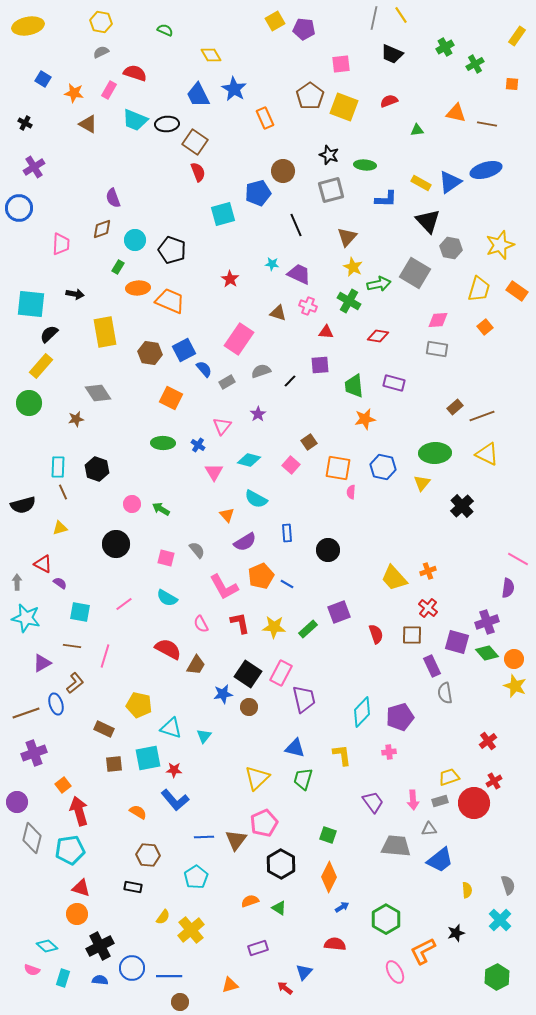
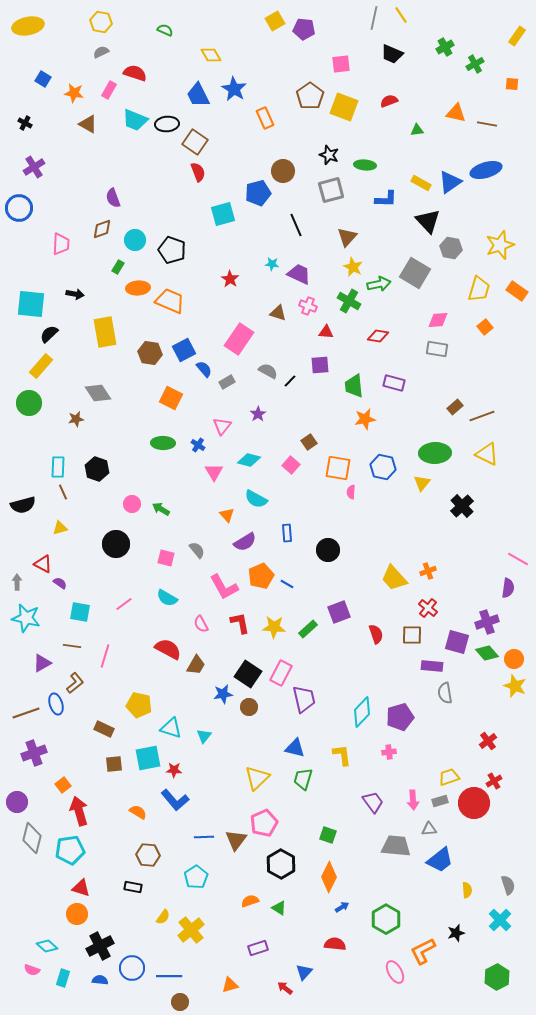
gray semicircle at (261, 371): moved 7 px right; rotated 48 degrees clockwise
purple rectangle at (432, 666): rotated 60 degrees counterclockwise
